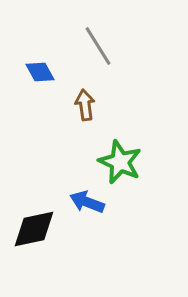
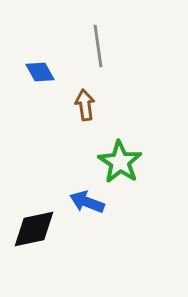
gray line: rotated 24 degrees clockwise
green star: rotated 9 degrees clockwise
